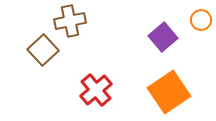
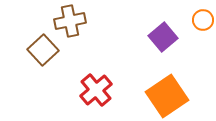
orange circle: moved 2 px right
orange square: moved 2 px left, 4 px down
